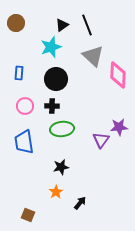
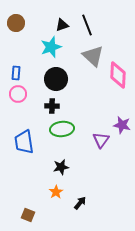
black triangle: rotated 16 degrees clockwise
blue rectangle: moved 3 px left
pink circle: moved 7 px left, 12 px up
purple star: moved 3 px right, 2 px up; rotated 18 degrees clockwise
